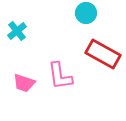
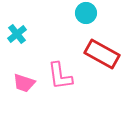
cyan cross: moved 3 px down
red rectangle: moved 1 px left
